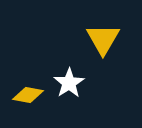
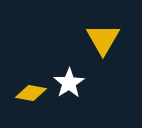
yellow diamond: moved 3 px right, 2 px up
